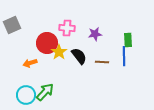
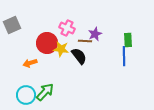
pink cross: rotated 21 degrees clockwise
purple star: rotated 16 degrees counterclockwise
yellow star: moved 2 px right, 3 px up; rotated 28 degrees counterclockwise
brown line: moved 17 px left, 21 px up
